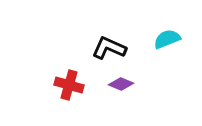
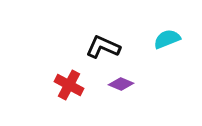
black L-shape: moved 6 px left, 1 px up
red cross: rotated 12 degrees clockwise
